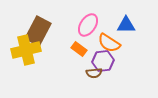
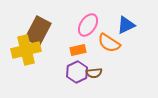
blue triangle: rotated 24 degrees counterclockwise
orange rectangle: moved 1 px left, 1 px down; rotated 49 degrees counterclockwise
purple hexagon: moved 26 px left, 11 px down; rotated 20 degrees counterclockwise
